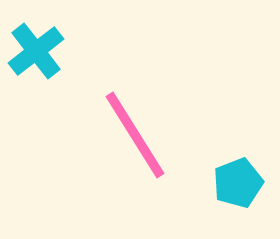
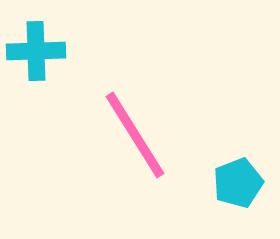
cyan cross: rotated 36 degrees clockwise
